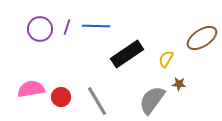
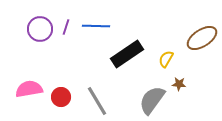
purple line: moved 1 px left
pink semicircle: moved 2 px left
